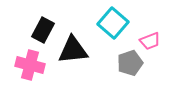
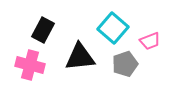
cyan square: moved 5 px down
black triangle: moved 7 px right, 7 px down
gray pentagon: moved 5 px left, 1 px down
